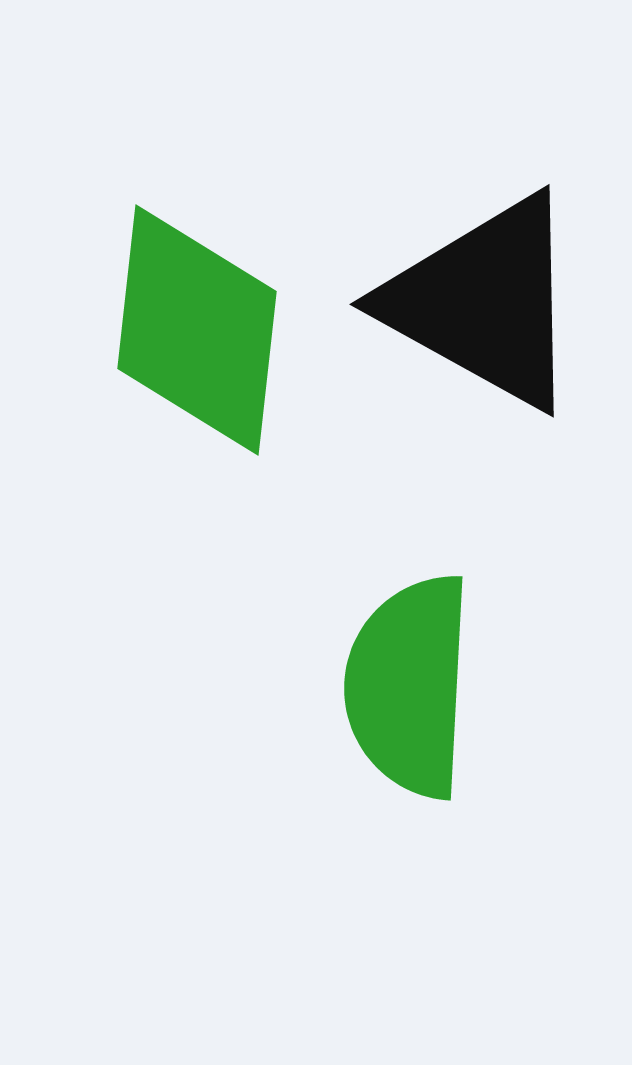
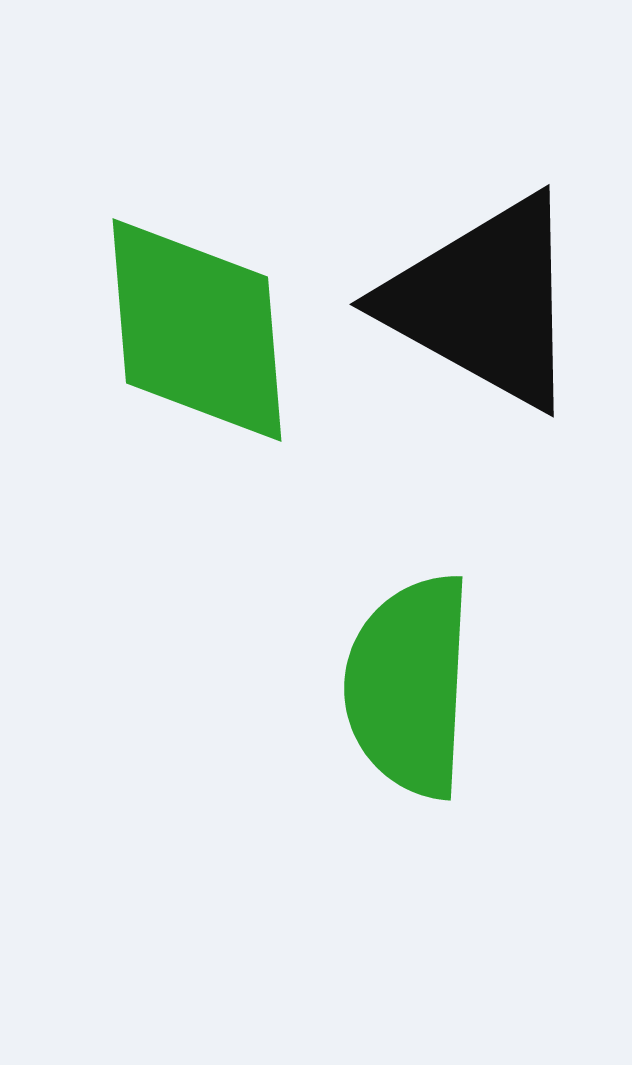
green diamond: rotated 11 degrees counterclockwise
